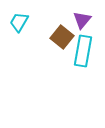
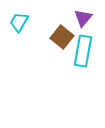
purple triangle: moved 1 px right, 2 px up
